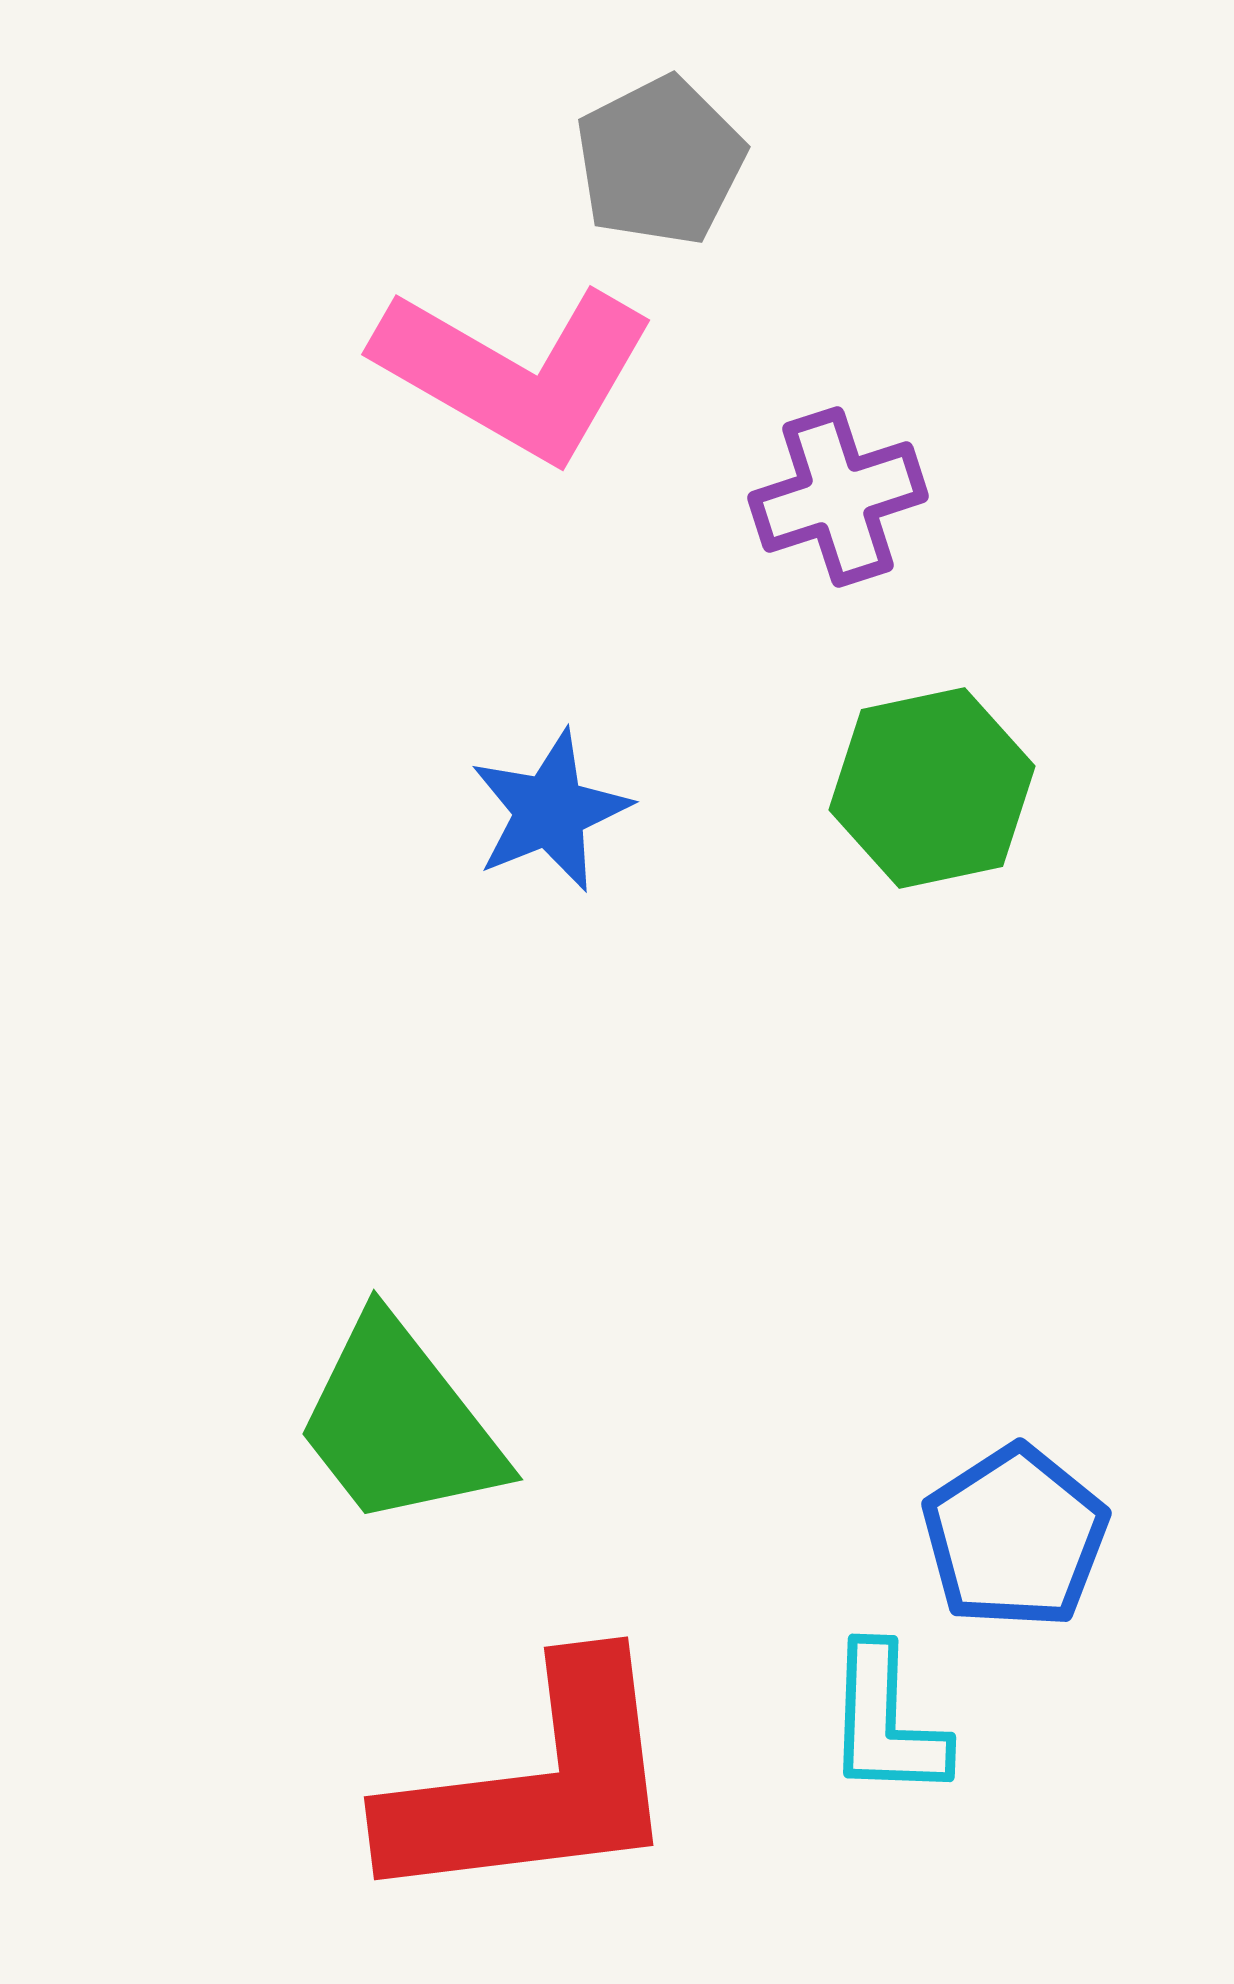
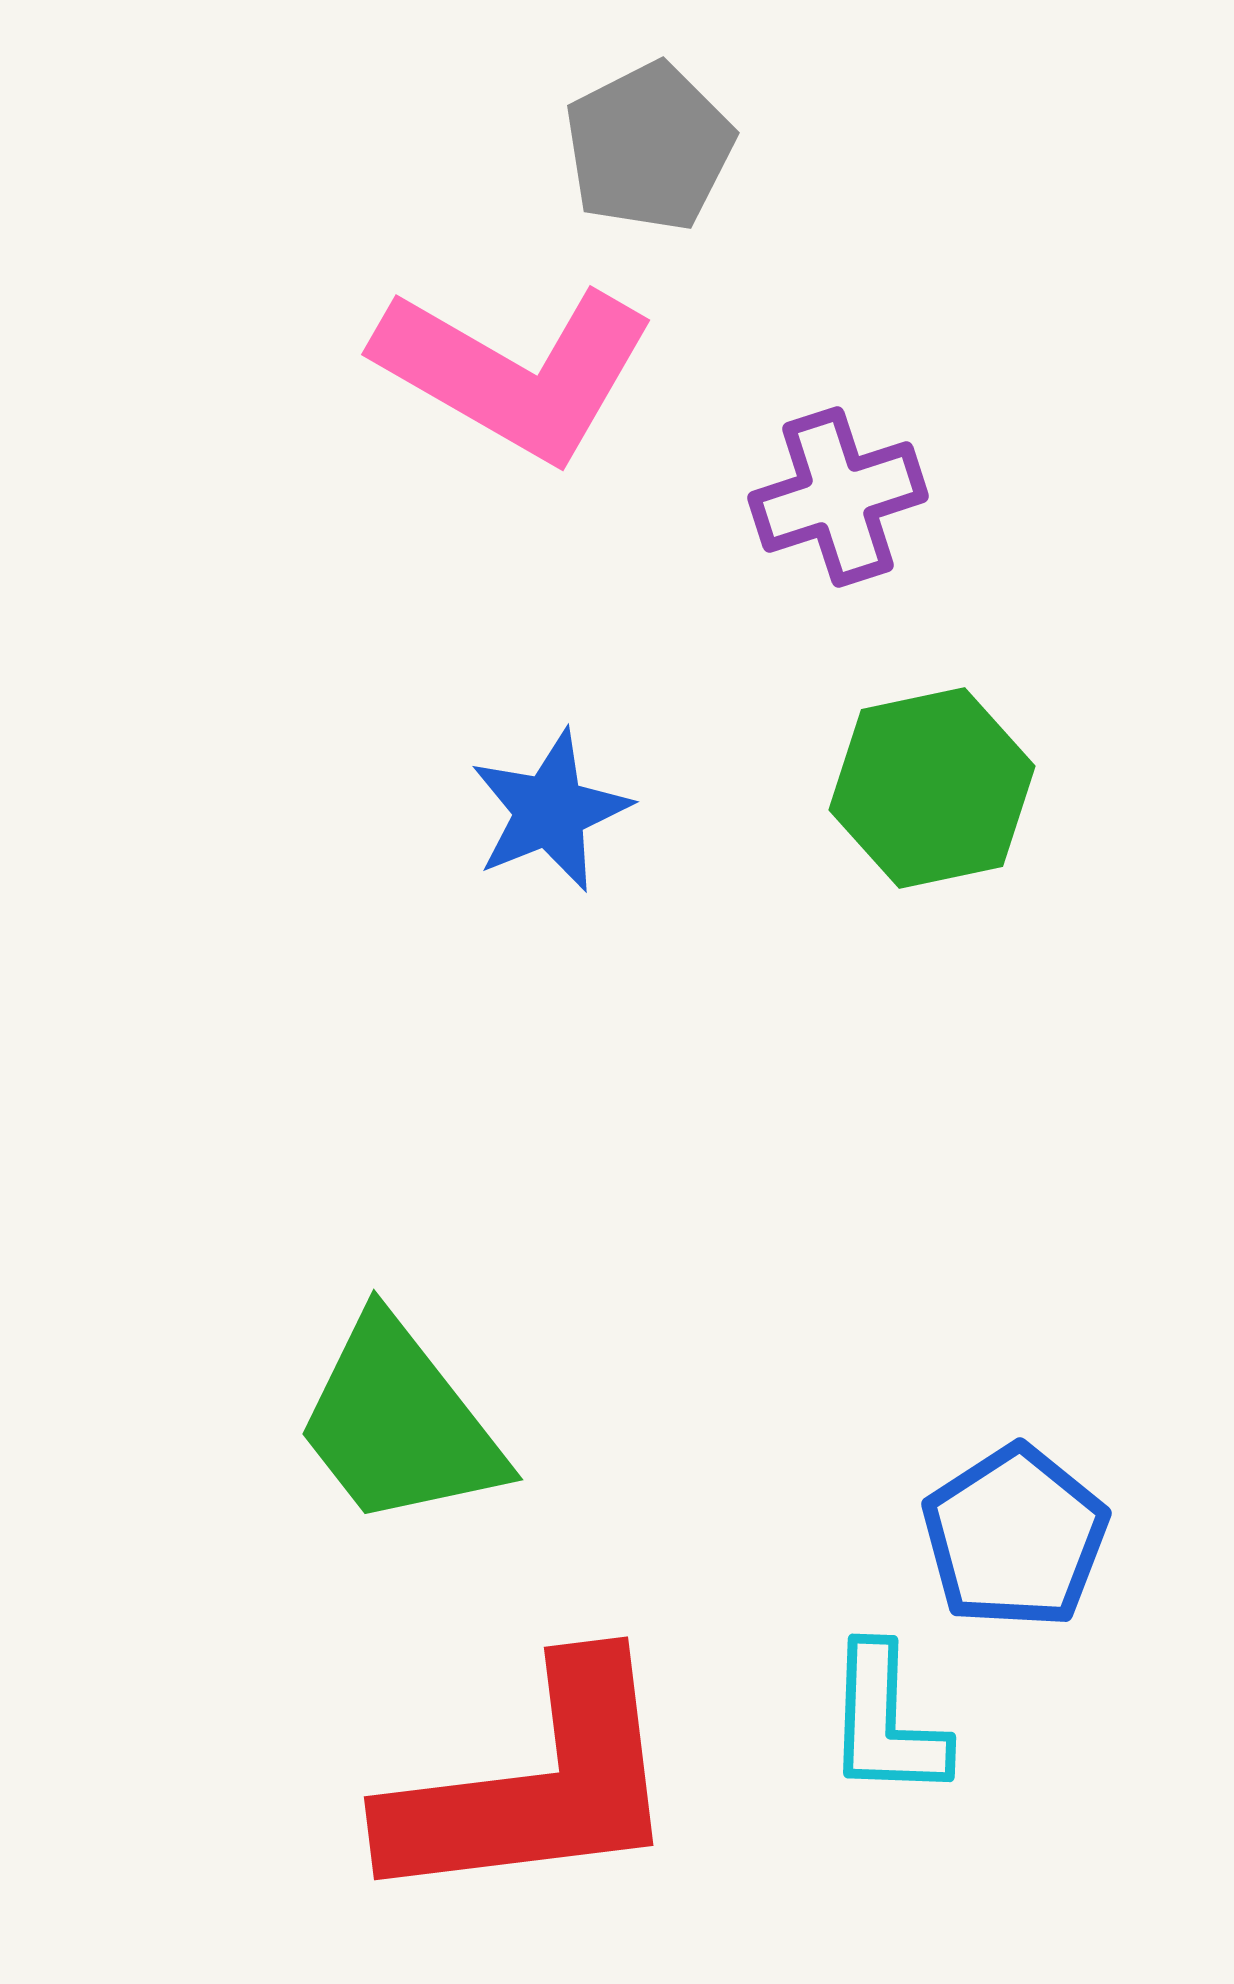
gray pentagon: moved 11 px left, 14 px up
